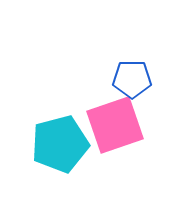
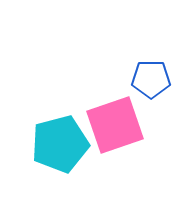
blue pentagon: moved 19 px right
